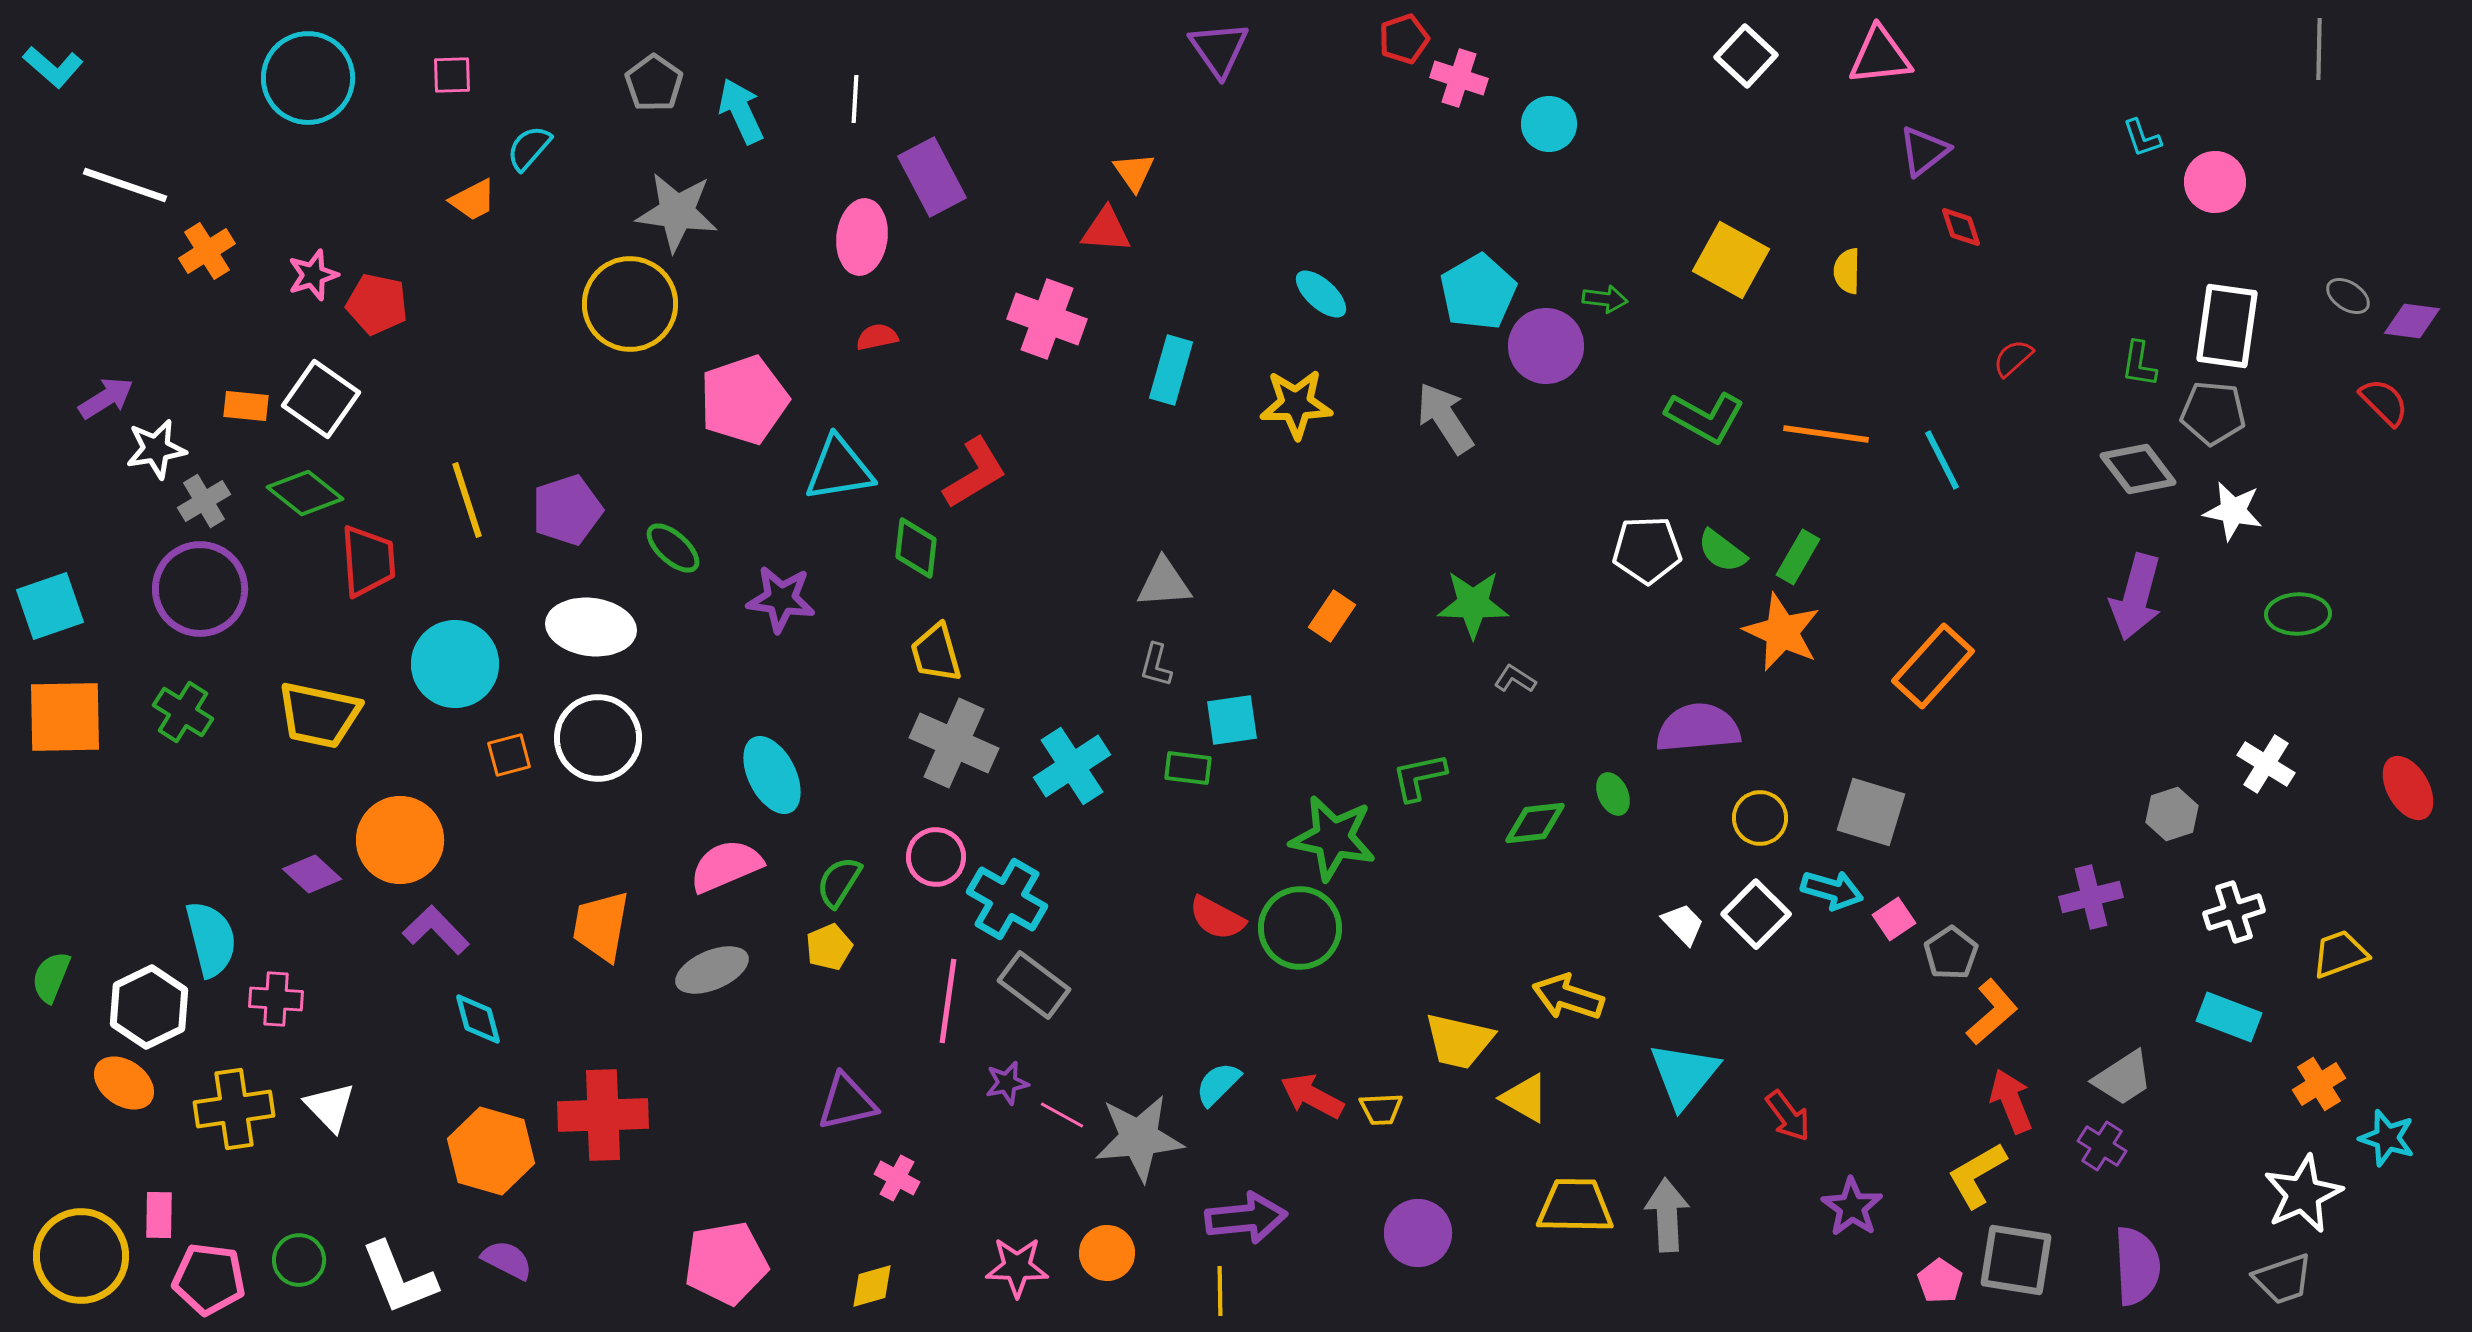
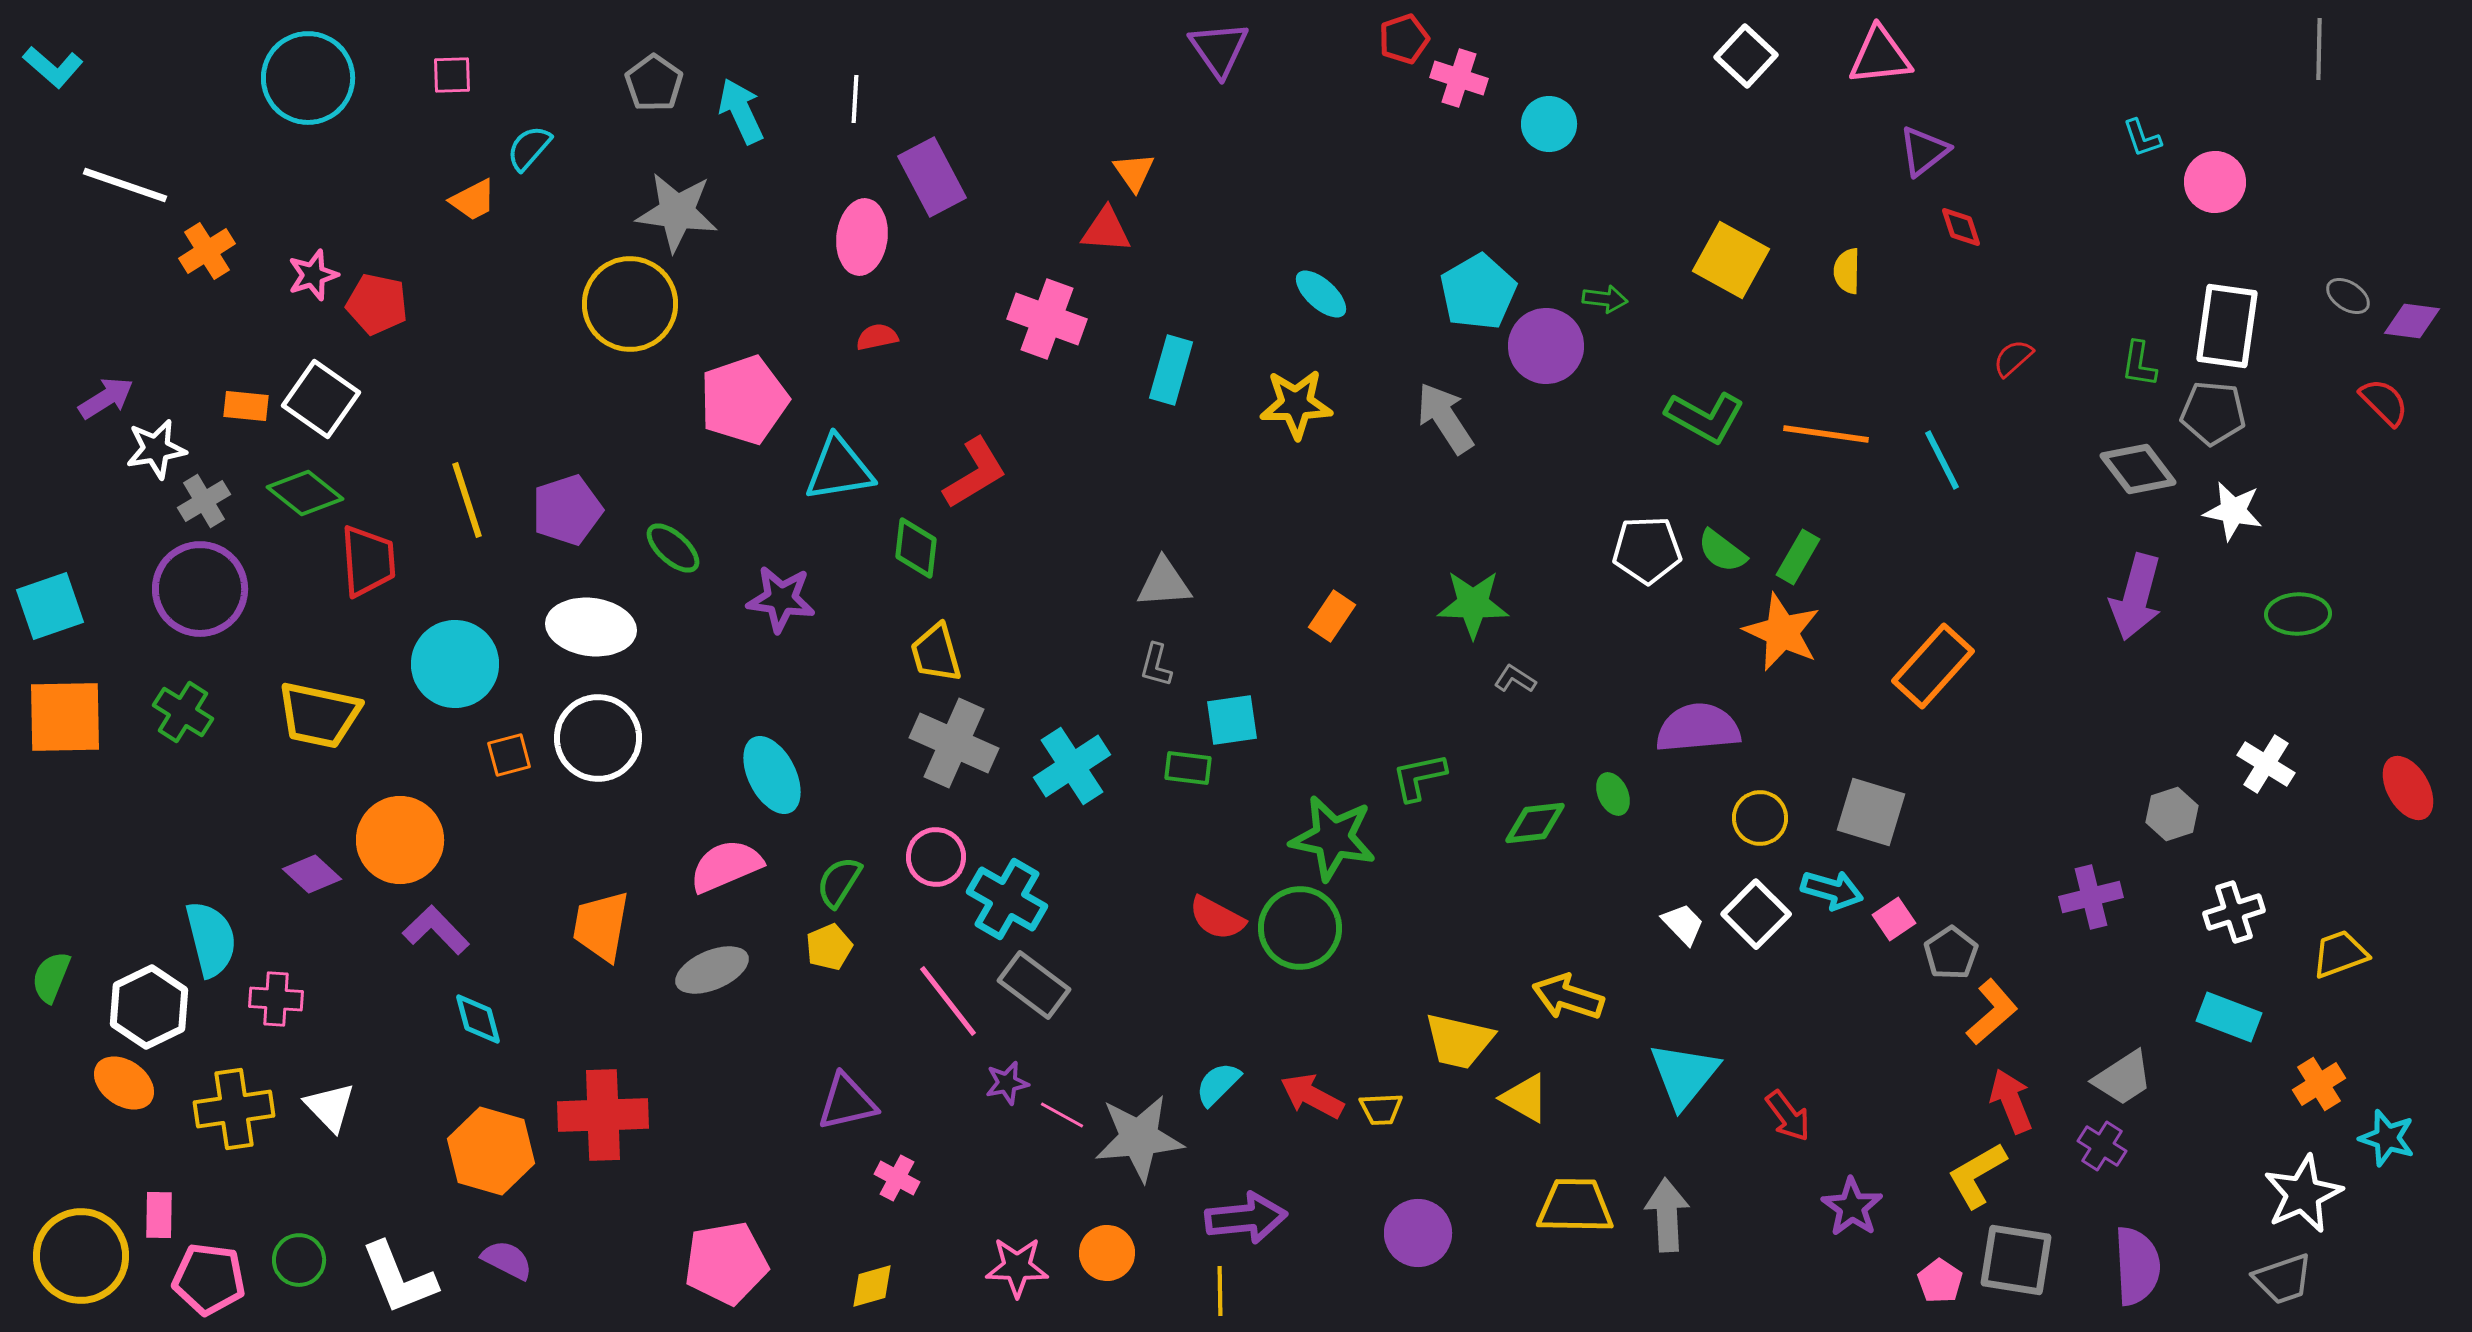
pink line at (948, 1001): rotated 46 degrees counterclockwise
